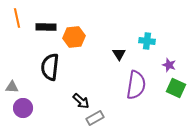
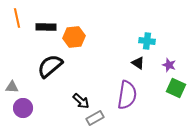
black triangle: moved 19 px right, 9 px down; rotated 24 degrees counterclockwise
black semicircle: moved 1 px up; rotated 44 degrees clockwise
purple semicircle: moved 9 px left, 10 px down
